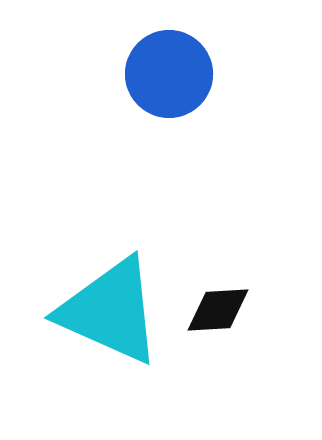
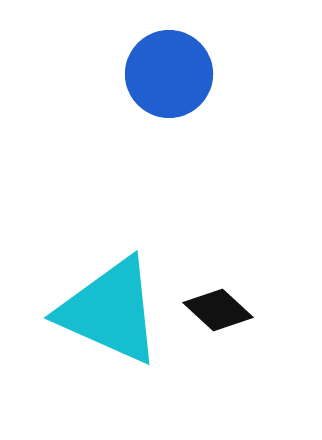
black diamond: rotated 46 degrees clockwise
